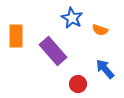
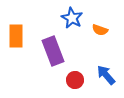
purple rectangle: rotated 20 degrees clockwise
blue arrow: moved 1 px right, 6 px down
red circle: moved 3 px left, 4 px up
